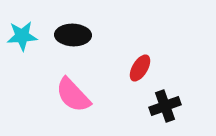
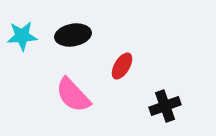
black ellipse: rotated 12 degrees counterclockwise
red ellipse: moved 18 px left, 2 px up
